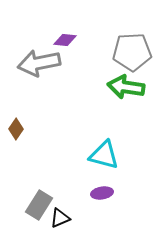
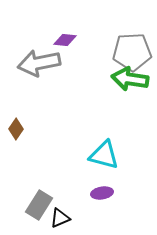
green arrow: moved 4 px right, 8 px up
